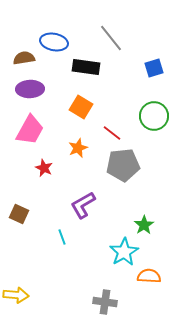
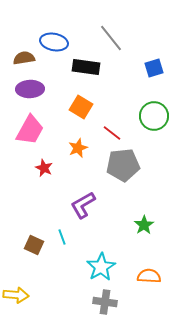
brown square: moved 15 px right, 31 px down
cyan star: moved 23 px left, 15 px down
